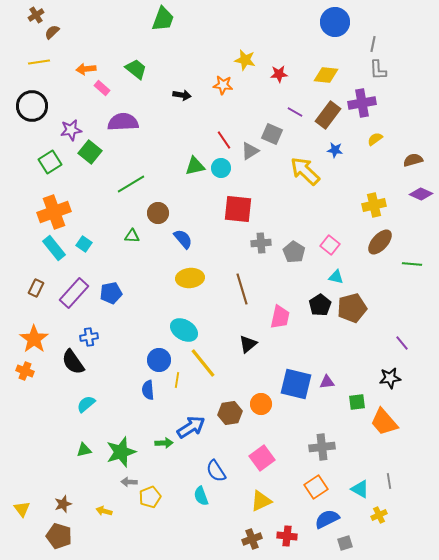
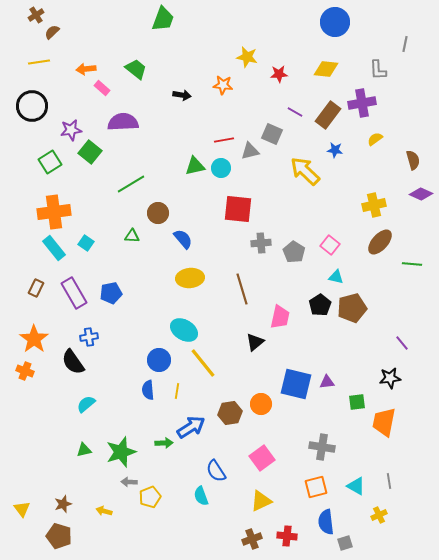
gray line at (373, 44): moved 32 px right
yellow star at (245, 60): moved 2 px right, 3 px up
yellow diamond at (326, 75): moved 6 px up
red line at (224, 140): rotated 66 degrees counterclockwise
gray triangle at (250, 151): rotated 18 degrees clockwise
brown semicircle at (413, 160): rotated 90 degrees clockwise
orange cross at (54, 212): rotated 12 degrees clockwise
cyan square at (84, 244): moved 2 px right, 1 px up
purple rectangle at (74, 293): rotated 72 degrees counterclockwise
black triangle at (248, 344): moved 7 px right, 2 px up
yellow line at (177, 380): moved 11 px down
orange trapezoid at (384, 422): rotated 52 degrees clockwise
gray cross at (322, 447): rotated 15 degrees clockwise
orange square at (316, 487): rotated 20 degrees clockwise
cyan triangle at (360, 489): moved 4 px left, 3 px up
blue semicircle at (327, 519): moved 1 px left, 3 px down; rotated 70 degrees counterclockwise
